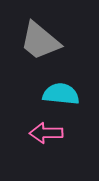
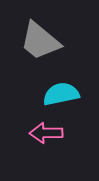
cyan semicircle: rotated 18 degrees counterclockwise
